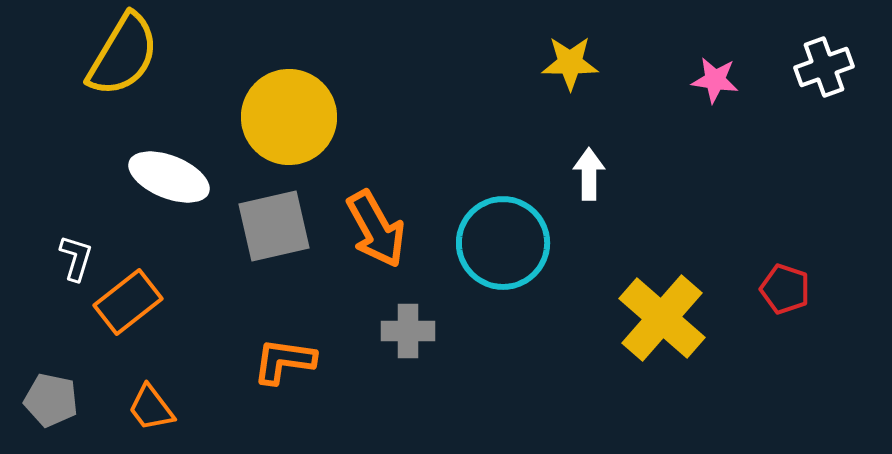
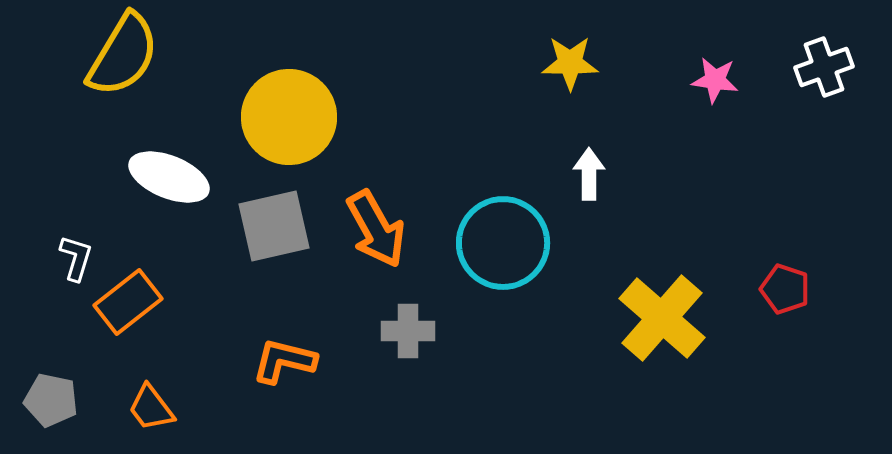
orange L-shape: rotated 6 degrees clockwise
